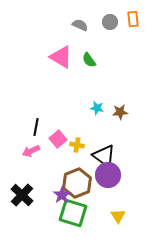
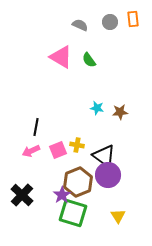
pink square: moved 11 px down; rotated 18 degrees clockwise
brown hexagon: moved 1 px right, 1 px up
